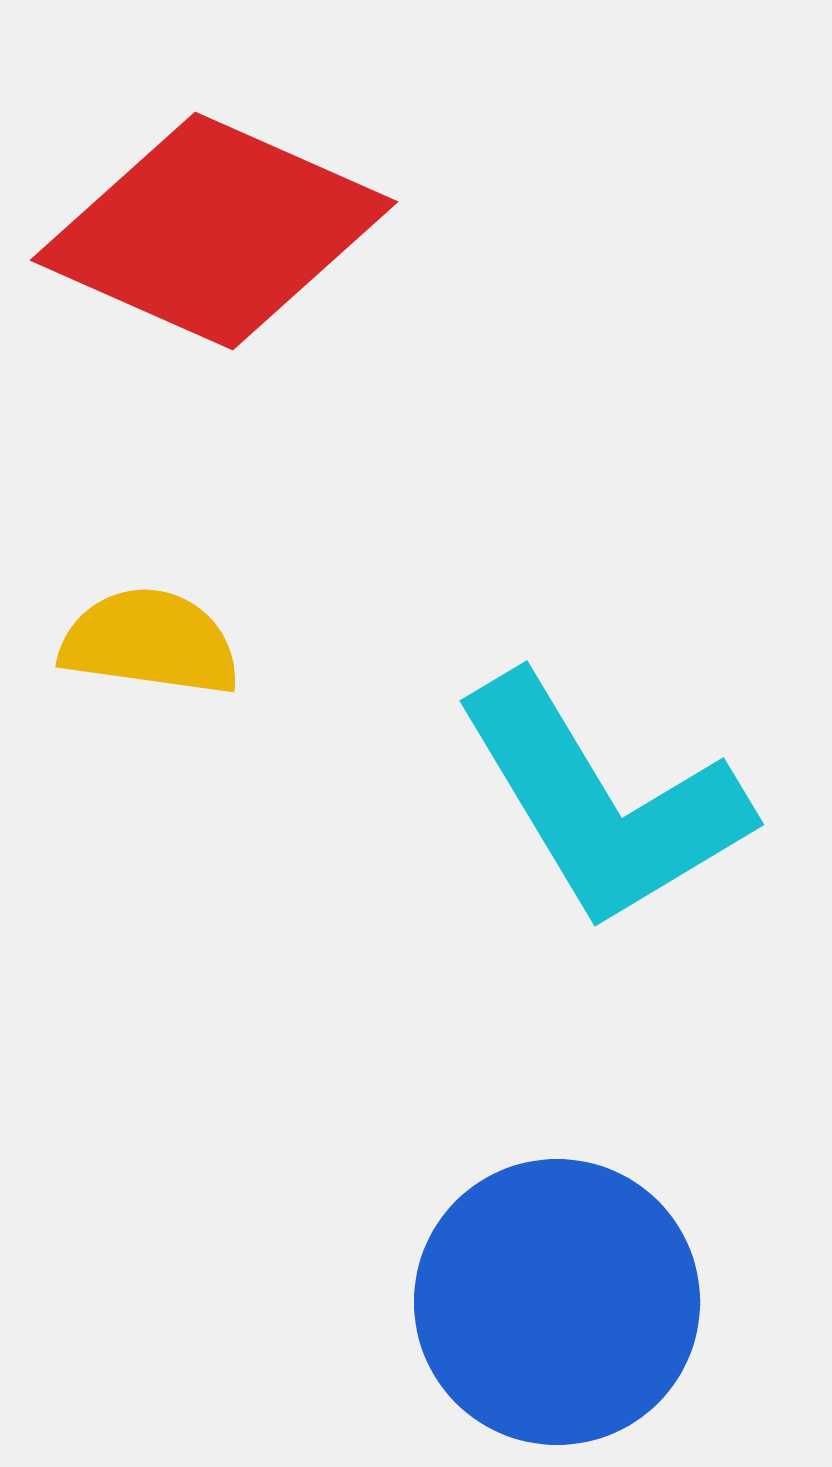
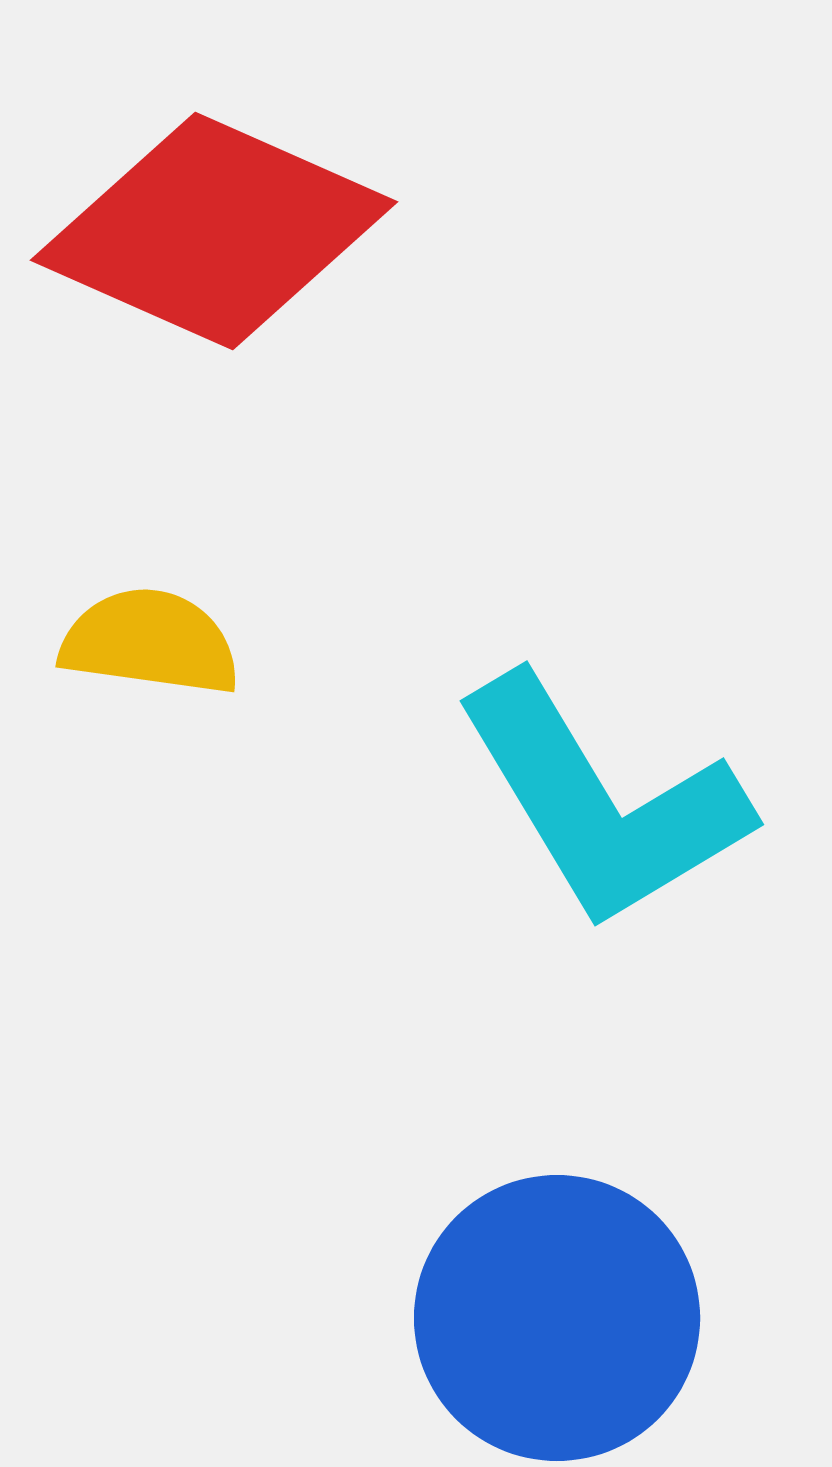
blue circle: moved 16 px down
